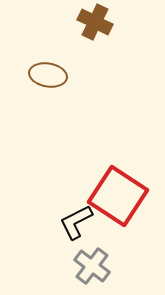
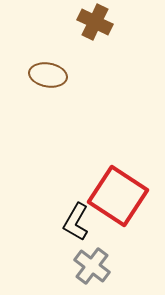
black L-shape: rotated 33 degrees counterclockwise
